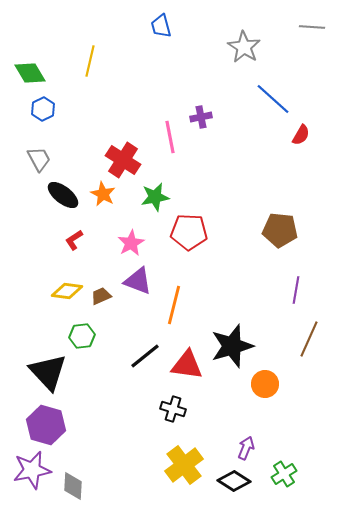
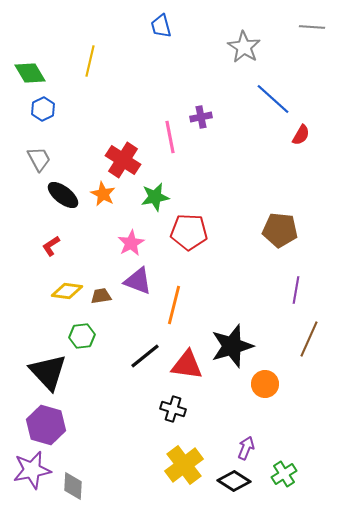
red L-shape: moved 23 px left, 6 px down
brown trapezoid: rotated 15 degrees clockwise
